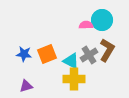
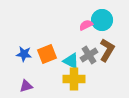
pink semicircle: rotated 24 degrees counterclockwise
